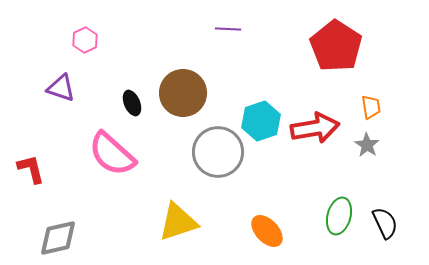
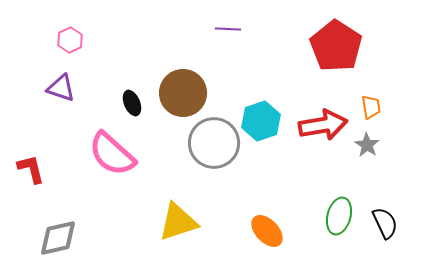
pink hexagon: moved 15 px left
red arrow: moved 8 px right, 3 px up
gray circle: moved 4 px left, 9 px up
